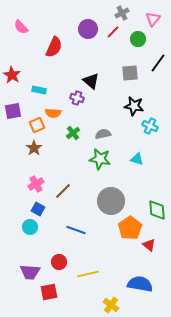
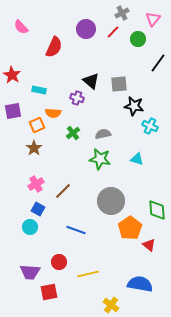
purple circle: moved 2 px left
gray square: moved 11 px left, 11 px down
